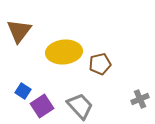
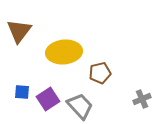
brown pentagon: moved 9 px down
blue square: moved 1 px left, 1 px down; rotated 28 degrees counterclockwise
gray cross: moved 2 px right
purple square: moved 6 px right, 7 px up
